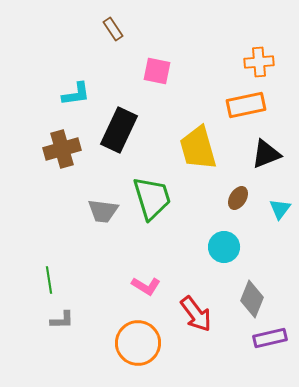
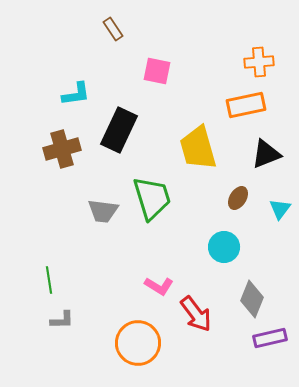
pink L-shape: moved 13 px right
